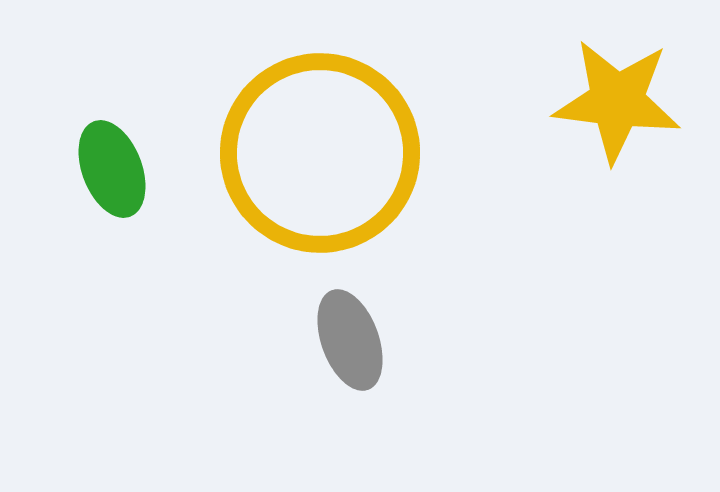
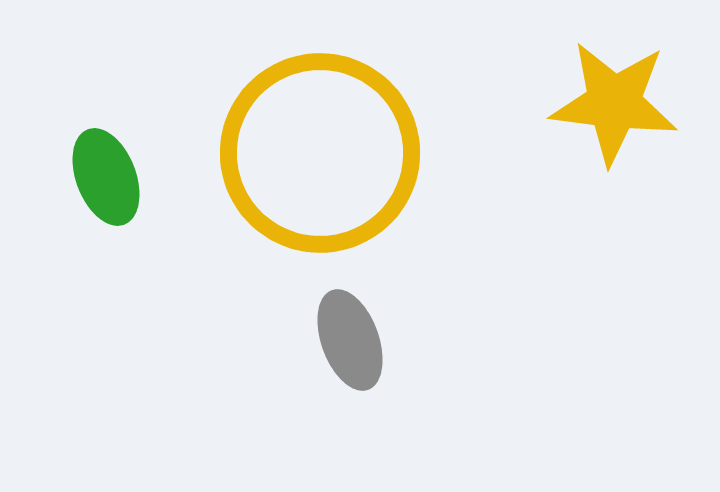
yellow star: moved 3 px left, 2 px down
green ellipse: moved 6 px left, 8 px down
